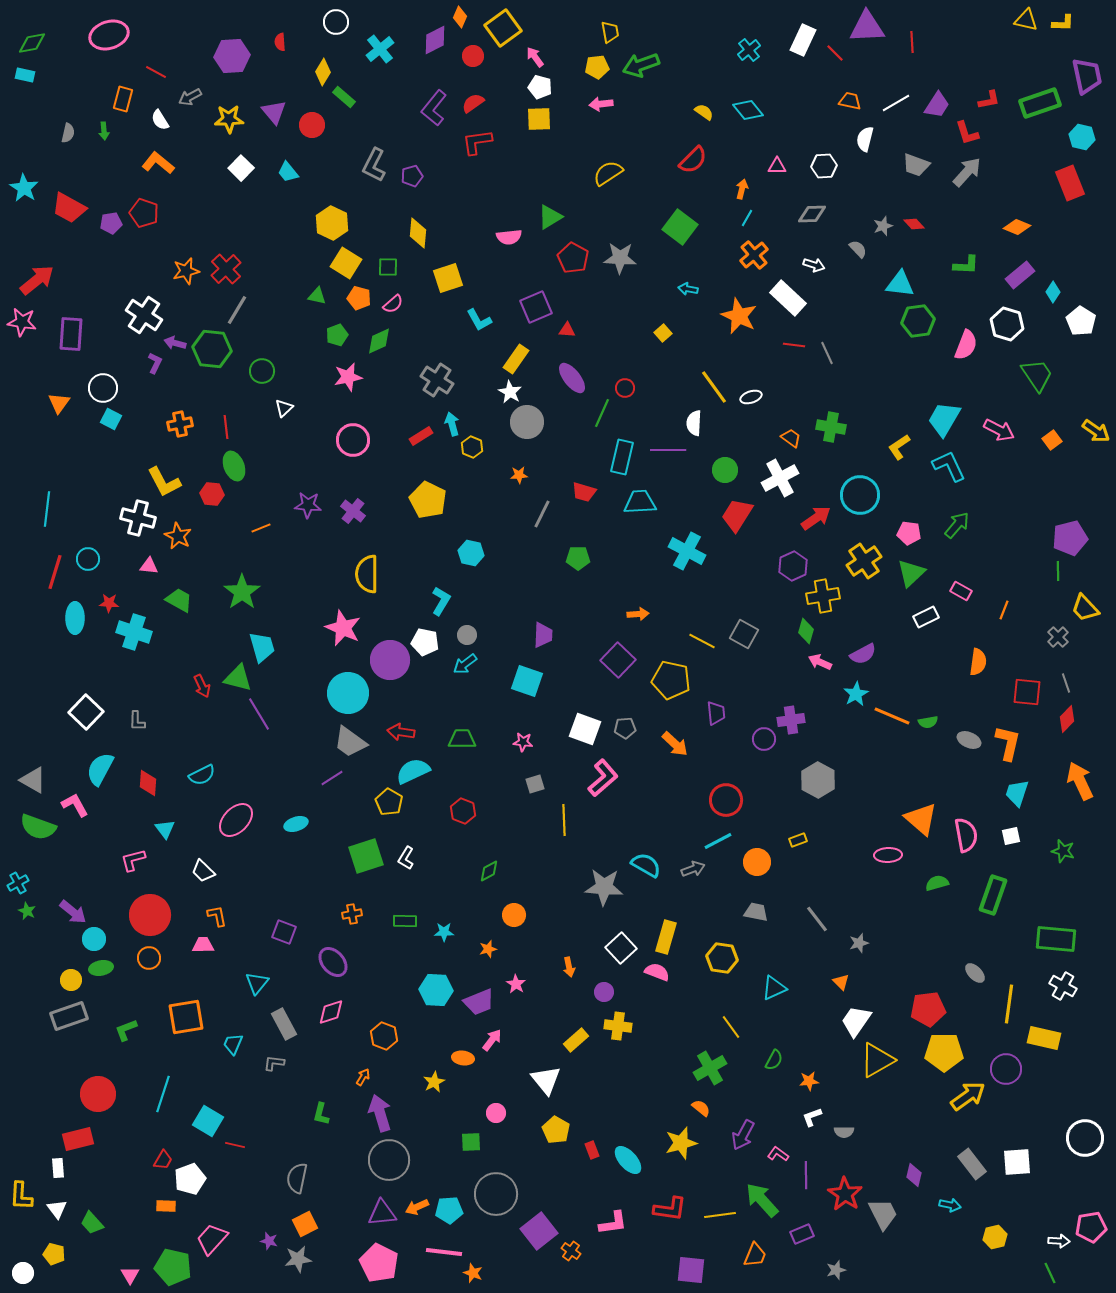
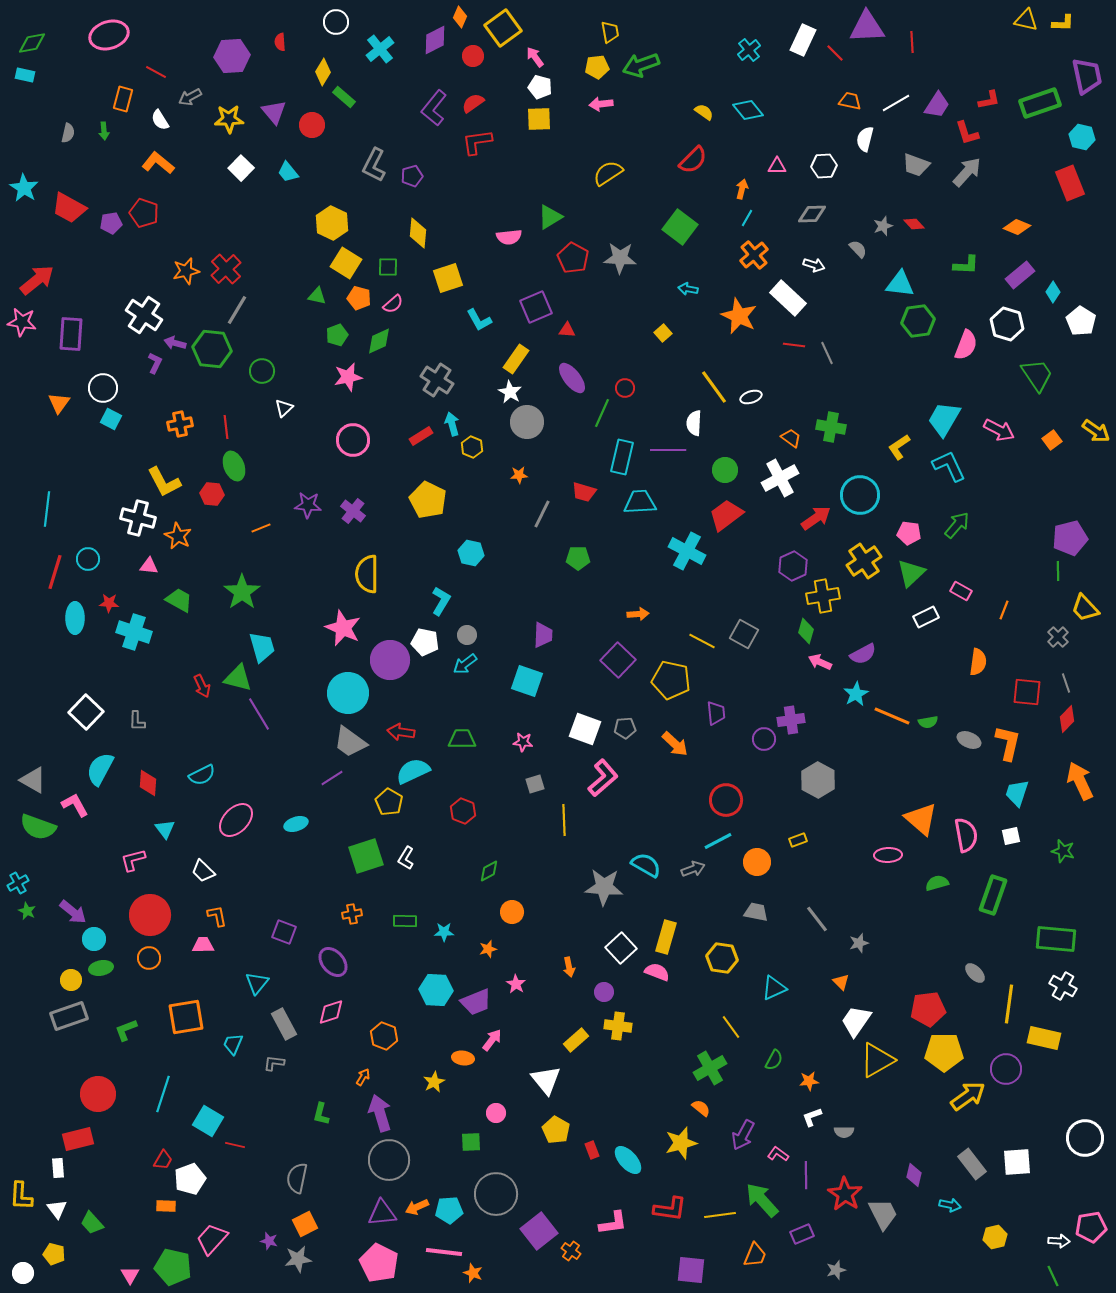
red trapezoid at (737, 515): moved 11 px left; rotated 21 degrees clockwise
orange circle at (514, 915): moved 2 px left, 3 px up
purple trapezoid at (479, 1002): moved 3 px left
green line at (1050, 1273): moved 3 px right, 3 px down
